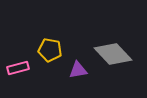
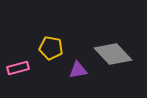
yellow pentagon: moved 1 px right, 2 px up
